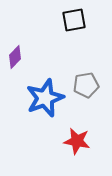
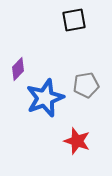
purple diamond: moved 3 px right, 12 px down
red star: rotated 8 degrees clockwise
